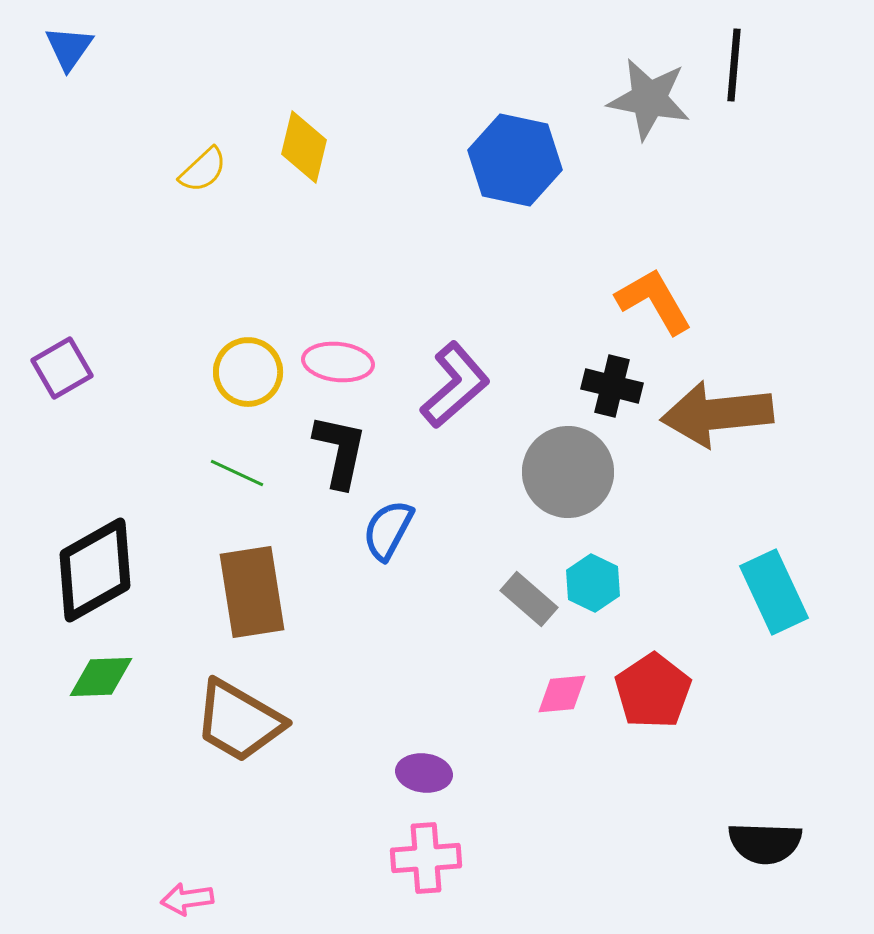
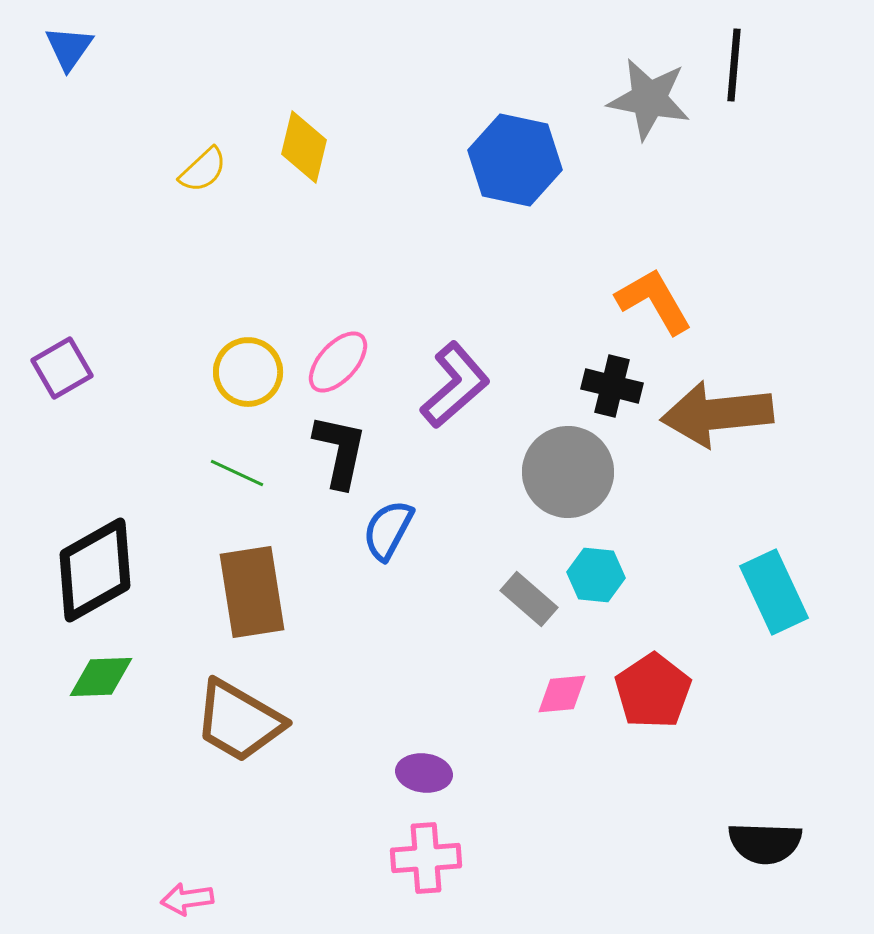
pink ellipse: rotated 54 degrees counterclockwise
cyan hexagon: moved 3 px right, 8 px up; rotated 20 degrees counterclockwise
